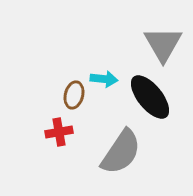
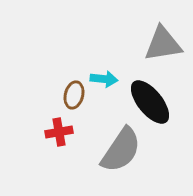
gray triangle: rotated 51 degrees clockwise
black ellipse: moved 5 px down
gray semicircle: moved 2 px up
